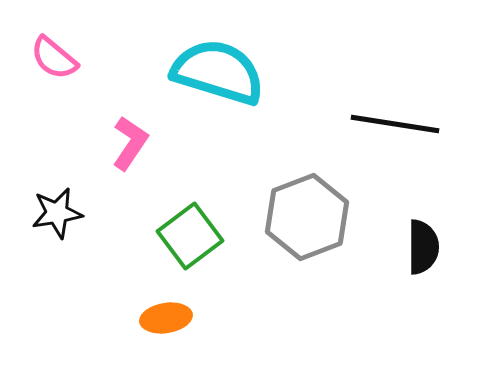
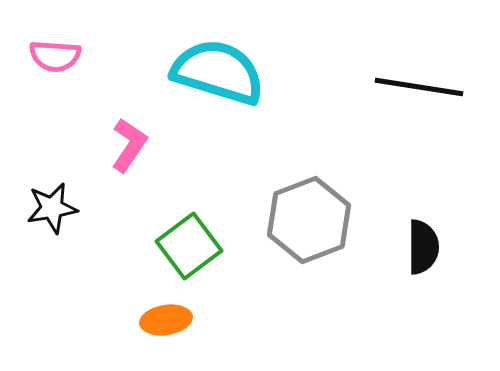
pink semicircle: moved 1 px right, 2 px up; rotated 36 degrees counterclockwise
black line: moved 24 px right, 37 px up
pink L-shape: moved 1 px left, 2 px down
black star: moved 5 px left, 5 px up
gray hexagon: moved 2 px right, 3 px down
green square: moved 1 px left, 10 px down
orange ellipse: moved 2 px down
